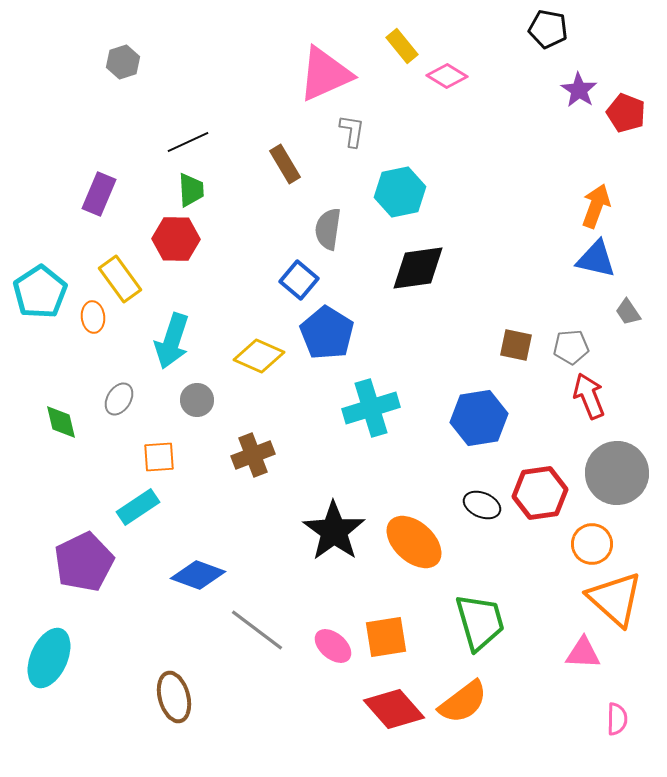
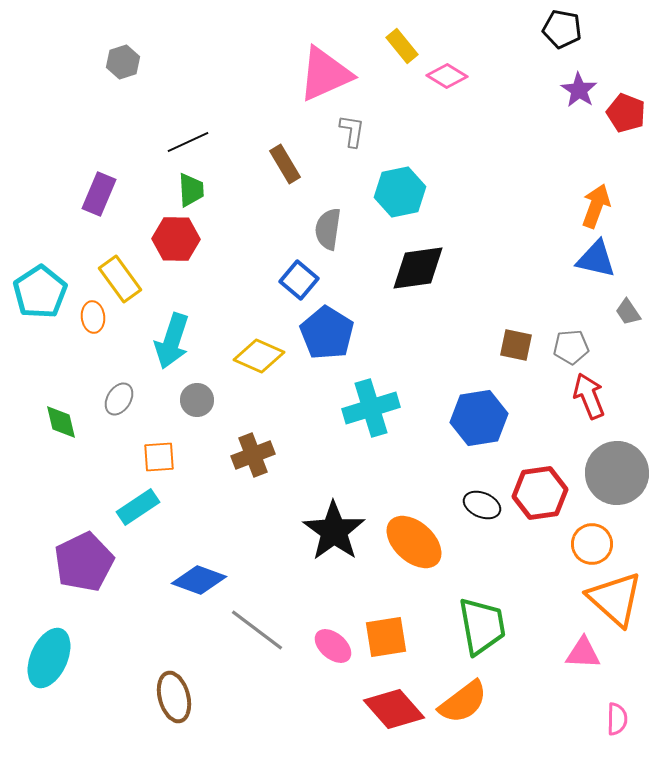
black pentagon at (548, 29): moved 14 px right
blue diamond at (198, 575): moved 1 px right, 5 px down
green trapezoid at (480, 622): moved 2 px right, 4 px down; rotated 6 degrees clockwise
